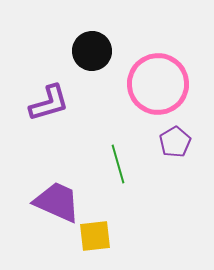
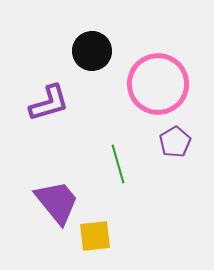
purple trapezoid: rotated 27 degrees clockwise
